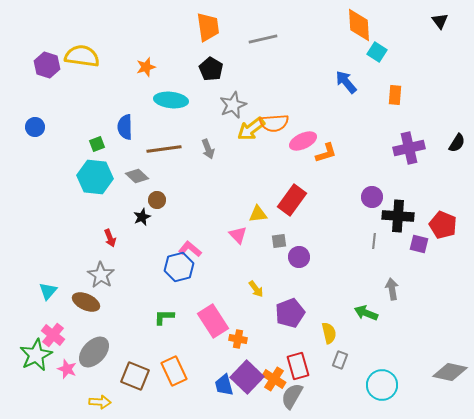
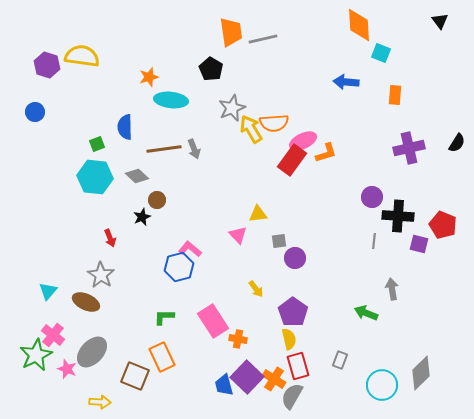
orange trapezoid at (208, 27): moved 23 px right, 5 px down
cyan square at (377, 52): moved 4 px right, 1 px down; rotated 12 degrees counterclockwise
orange star at (146, 67): moved 3 px right, 10 px down
blue arrow at (346, 82): rotated 45 degrees counterclockwise
gray star at (233, 105): moved 1 px left, 3 px down
blue circle at (35, 127): moved 15 px up
yellow arrow at (251, 129): rotated 96 degrees clockwise
gray arrow at (208, 149): moved 14 px left
red rectangle at (292, 200): moved 40 px up
purple circle at (299, 257): moved 4 px left, 1 px down
purple pentagon at (290, 313): moved 3 px right, 1 px up; rotated 16 degrees counterclockwise
yellow semicircle at (329, 333): moved 40 px left, 6 px down
gray ellipse at (94, 352): moved 2 px left
orange rectangle at (174, 371): moved 12 px left, 14 px up
gray diamond at (450, 372): moved 29 px left, 1 px down; rotated 56 degrees counterclockwise
